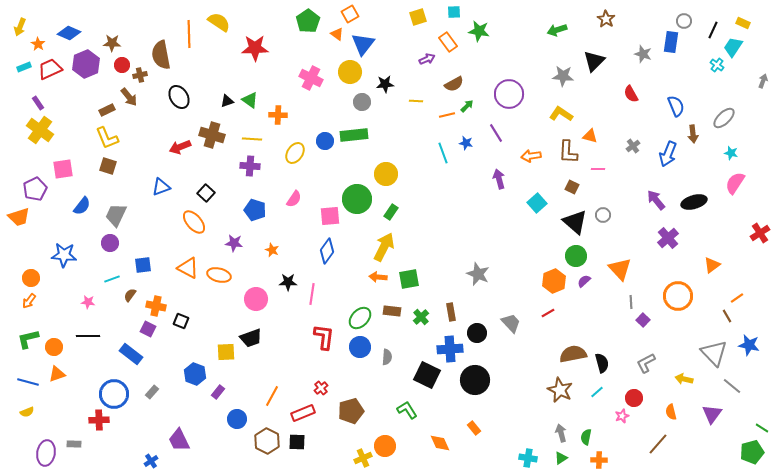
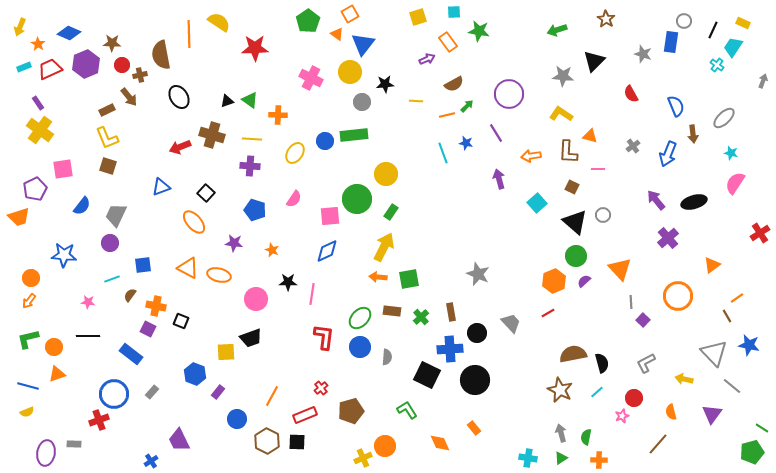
blue diamond at (327, 251): rotated 30 degrees clockwise
blue line at (28, 382): moved 4 px down
red rectangle at (303, 413): moved 2 px right, 2 px down
red cross at (99, 420): rotated 18 degrees counterclockwise
